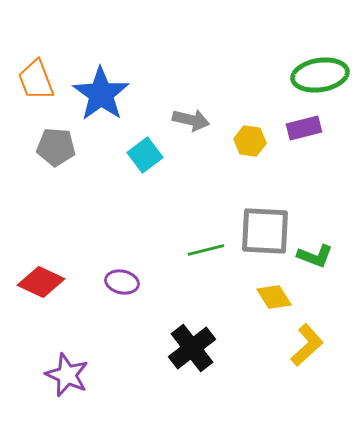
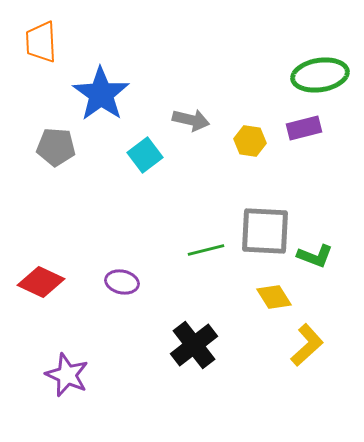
orange trapezoid: moved 5 px right, 38 px up; rotated 18 degrees clockwise
black cross: moved 2 px right, 3 px up
